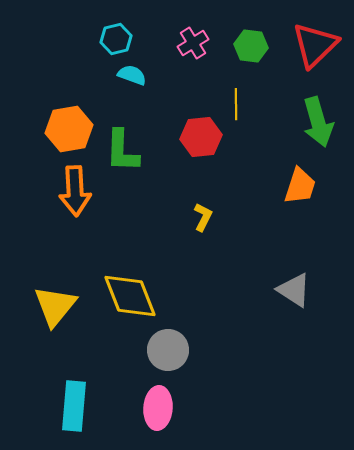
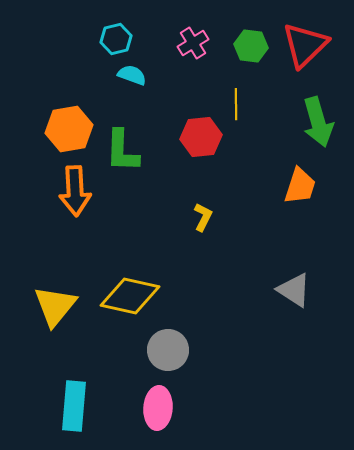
red triangle: moved 10 px left
yellow diamond: rotated 56 degrees counterclockwise
